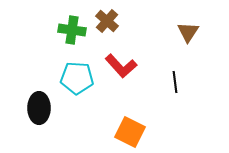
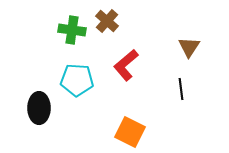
brown triangle: moved 1 px right, 15 px down
red L-shape: moved 5 px right, 1 px up; rotated 92 degrees clockwise
cyan pentagon: moved 2 px down
black line: moved 6 px right, 7 px down
